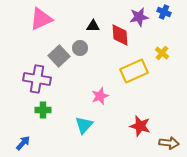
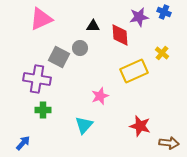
gray square: moved 1 px down; rotated 20 degrees counterclockwise
